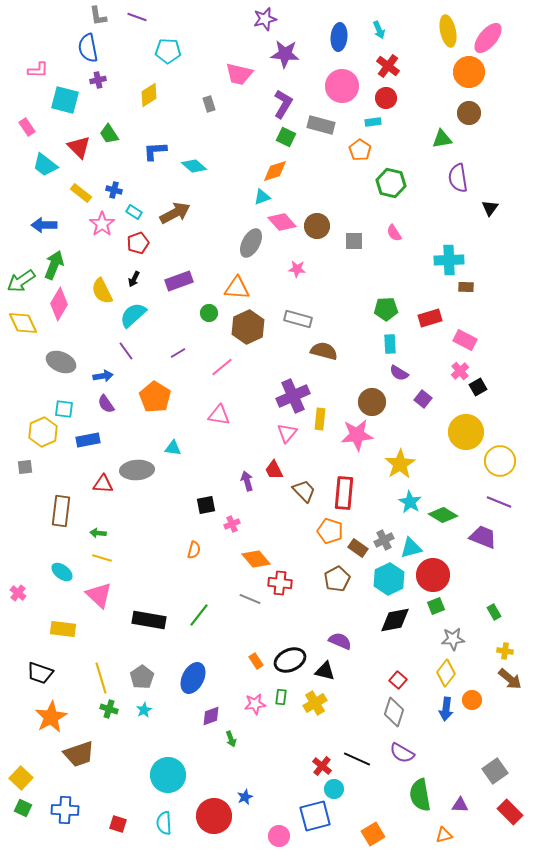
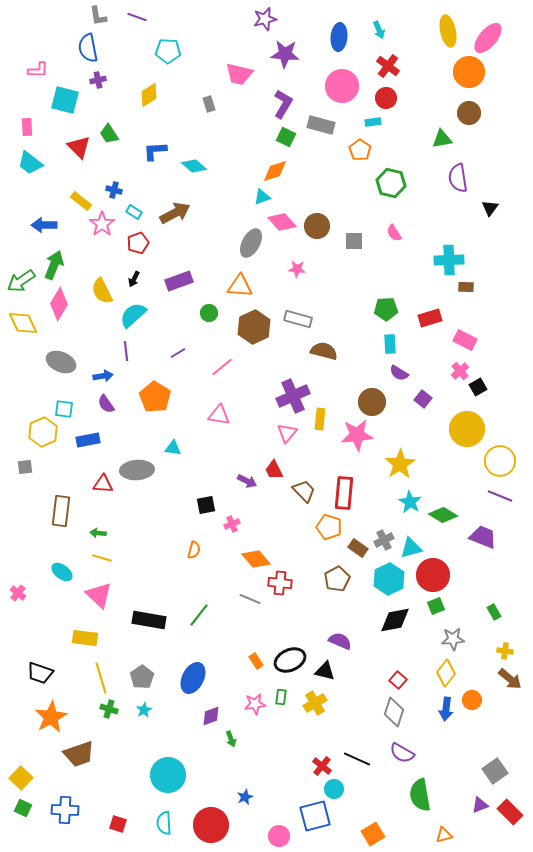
pink rectangle at (27, 127): rotated 30 degrees clockwise
cyan trapezoid at (45, 165): moved 15 px left, 2 px up
yellow rectangle at (81, 193): moved 8 px down
orange triangle at (237, 288): moved 3 px right, 2 px up
brown hexagon at (248, 327): moved 6 px right
purple line at (126, 351): rotated 30 degrees clockwise
yellow circle at (466, 432): moved 1 px right, 3 px up
purple arrow at (247, 481): rotated 132 degrees clockwise
purple line at (499, 502): moved 1 px right, 6 px up
orange pentagon at (330, 531): moved 1 px left, 4 px up
yellow rectangle at (63, 629): moved 22 px right, 9 px down
purple triangle at (460, 805): moved 20 px right; rotated 24 degrees counterclockwise
red circle at (214, 816): moved 3 px left, 9 px down
